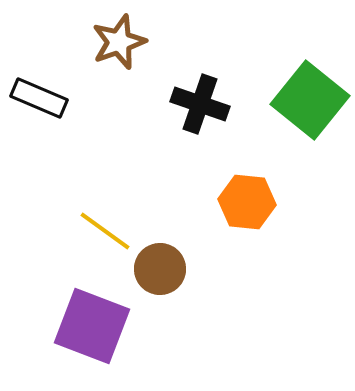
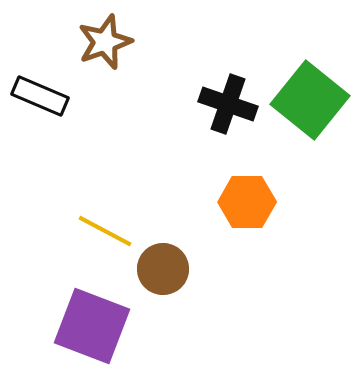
brown star: moved 14 px left
black rectangle: moved 1 px right, 2 px up
black cross: moved 28 px right
orange hexagon: rotated 6 degrees counterclockwise
yellow line: rotated 8 degrees counterclockwise
brown circle: moved 3 px right
